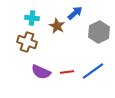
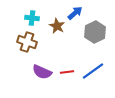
gray hexagon: moved 4 px left
purple semicircle: moved 1 px right
